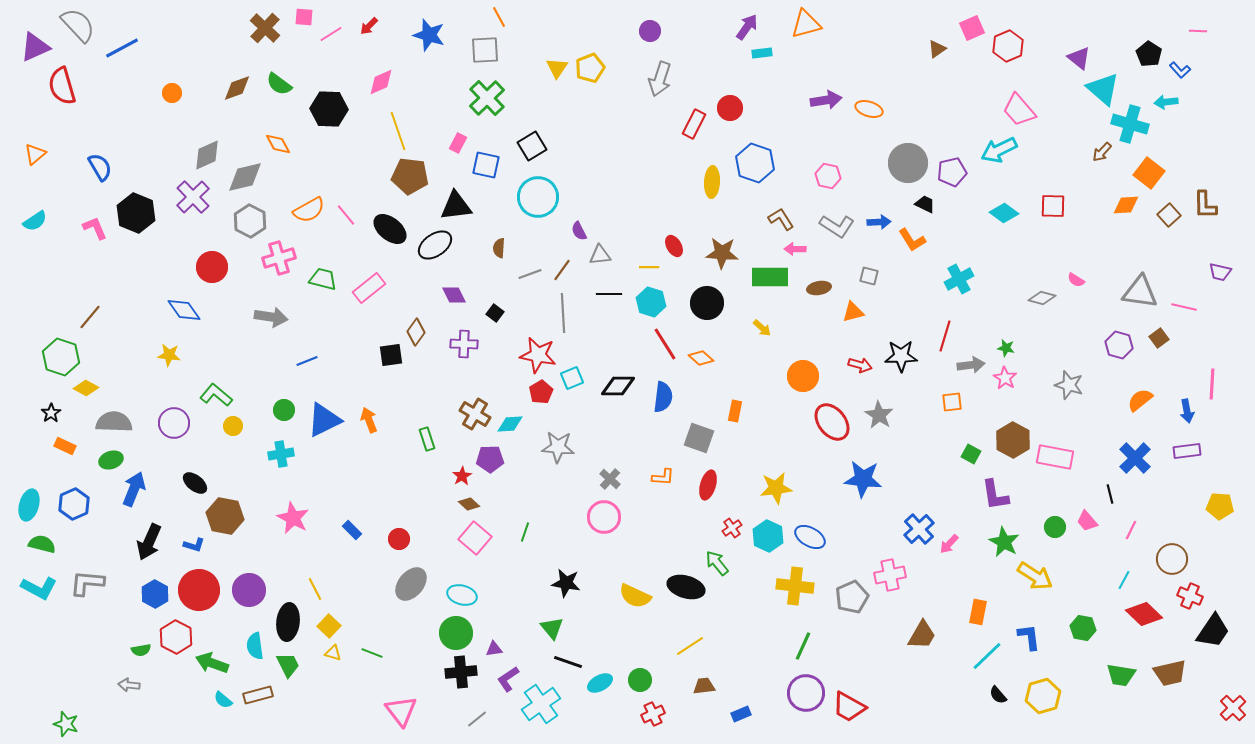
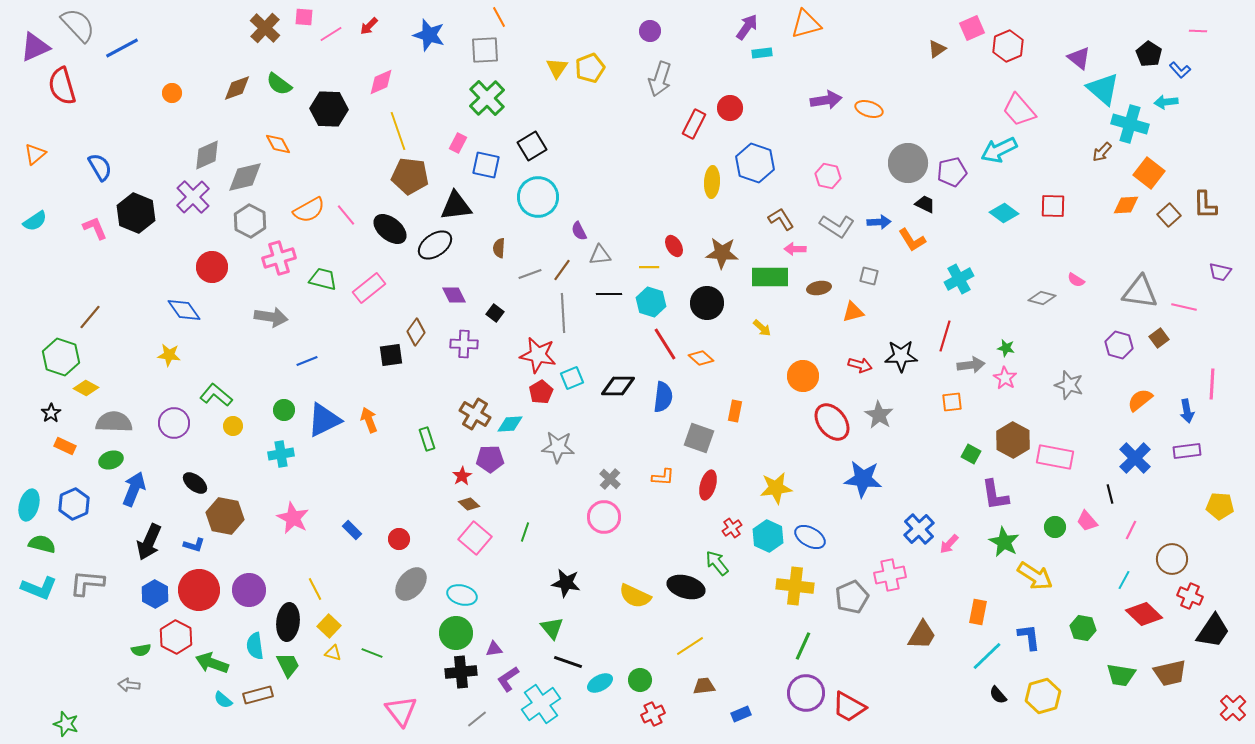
cyan L-shape at (39, 588): rotated 6 degrees counterclockwise
